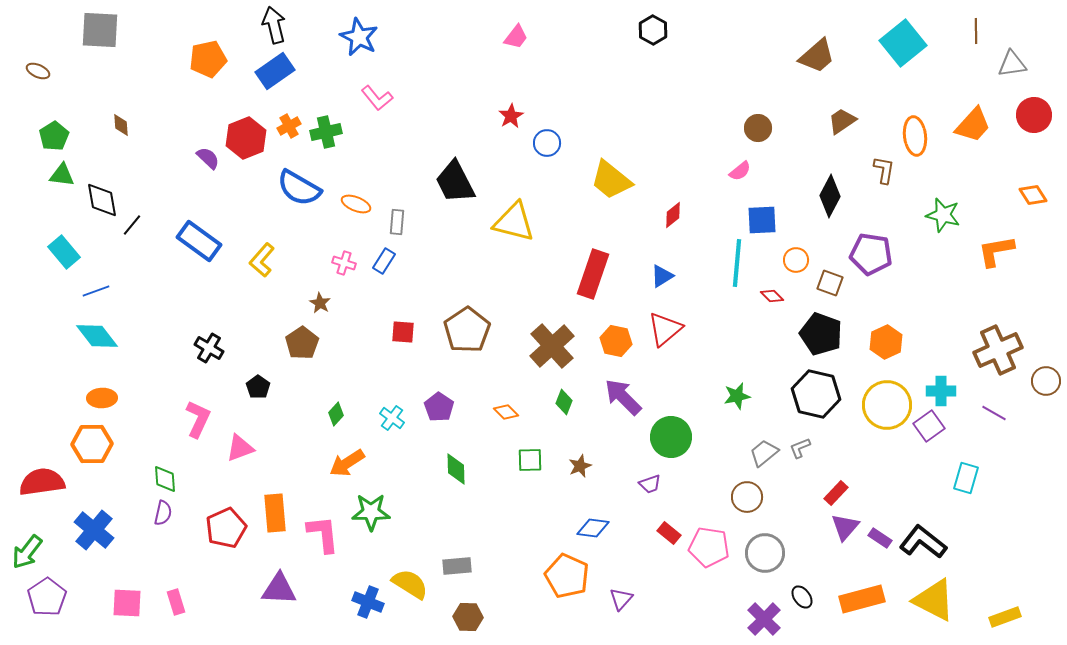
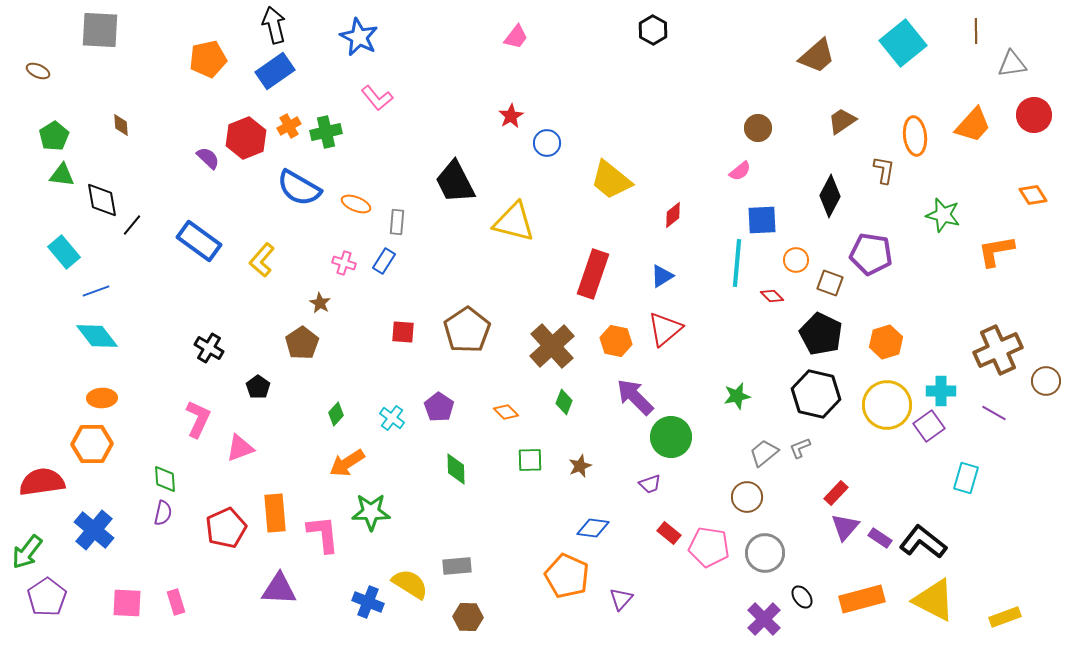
black pentagon at (821, 334): rotated 6 degrees clockwise
orange hexagon at (886, 342): rotated 8 degrees clockwise
purple arrow at (623, 397): moved 12 px right
